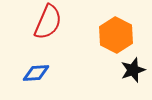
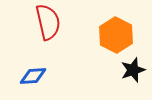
red semicircle: rotated 36 degrees counterclockwise
blue diamond: moved 3 px left, 3 px down
